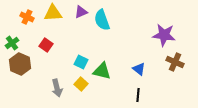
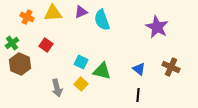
purple star: moved 7 px left, 8 px up; rotated 20 degrees clockwise
brown cross: moved 4 px left, 5 px down
